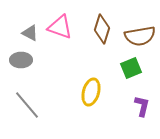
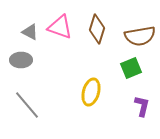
brown diamond: moved 5 px left
gray triangle: moved 1 px up
